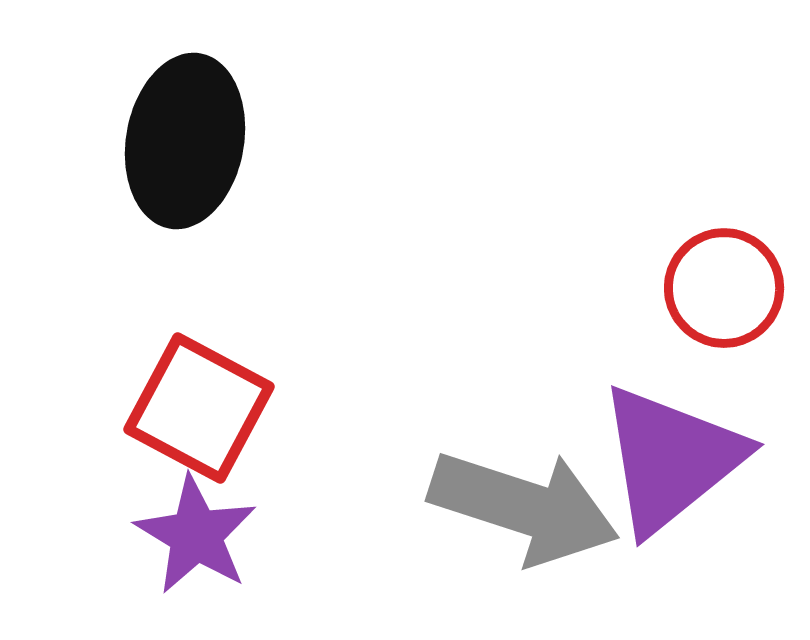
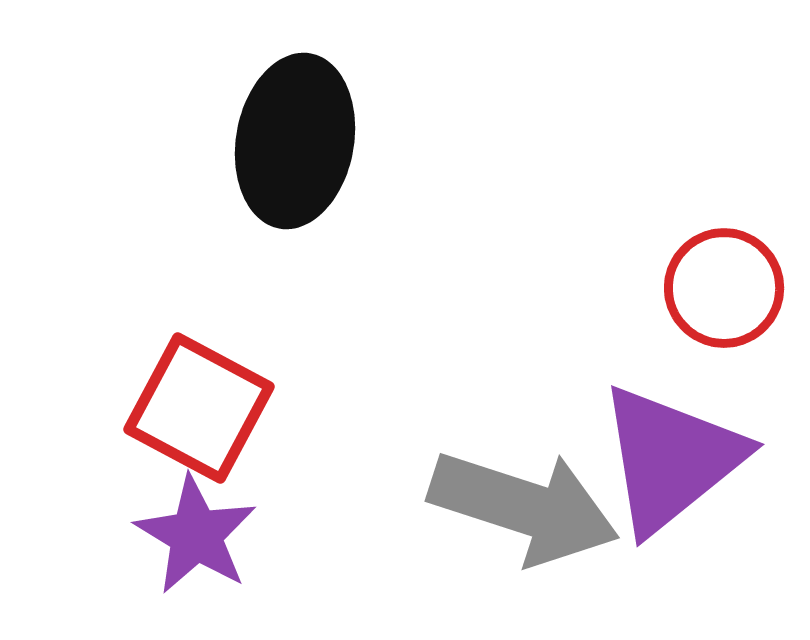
black ellipse: moved 110 px right
